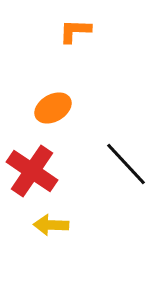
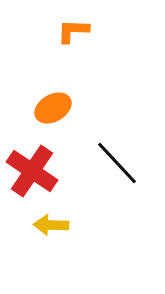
orange L-shape: moved 2 px left
black line: moved 9 px left, 1 px up
